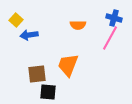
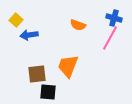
orange semicircle: rotated 21 degrees clockwise
orange trapezoid: moved 1 px down
